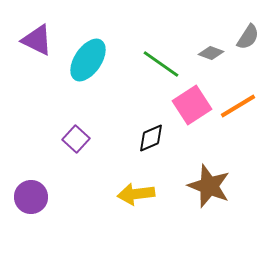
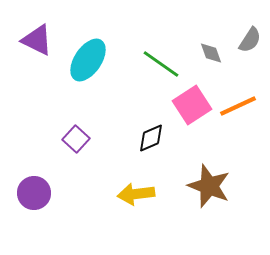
gray semicircle: moved 2 px right, 3 px down
gray diamond: rotated 50 degrees clockwise
orange line: rotated 6 degrees clockwise
purple circle: moved 3 px right, 4 px up
